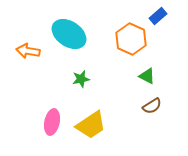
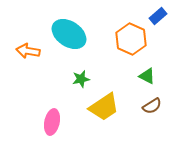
yellow trapezoid: moved 13 px right, 18 px up
